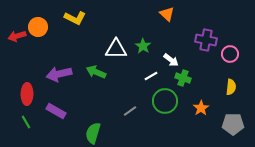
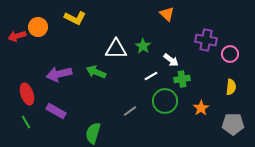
green cross: moved 1 px left, 1 px down; rotated 28 degrees counterclockwise
red ellipse: rotated 20 degrees counterclockwise
